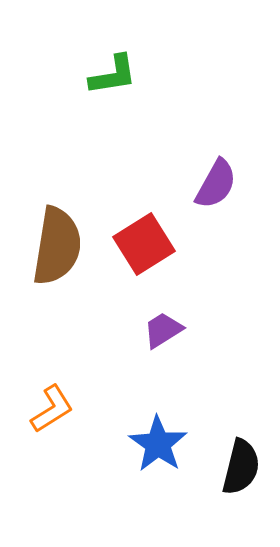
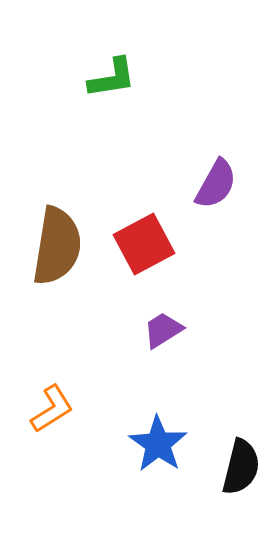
green L-shape: moved 1 px left, 3 px down
red square: rotated 4 degrees clockwise
